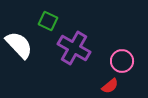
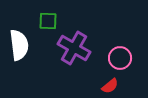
green square: rotated 24 degrees counterclockwise
white semicircle: rotated 36 degrees clockwise
pink circle: moved 2 px left, 3 px up
